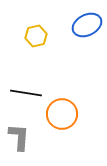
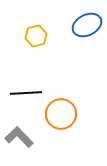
black line: rotated 12 degrees counterclockwise
orange circle: moved 1 px left
gray L-shape: rotated 48 degrees counterclockwise
